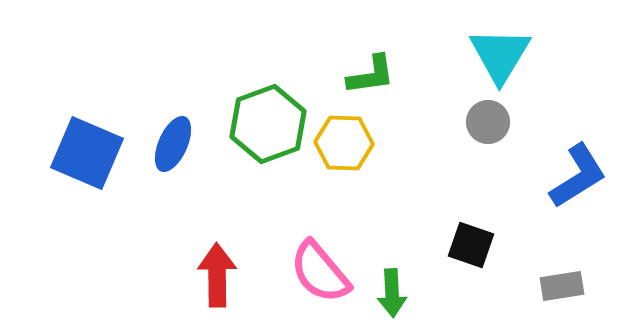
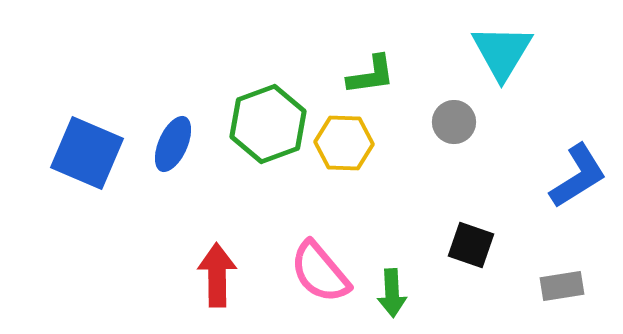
cyan triangle: moved 2 px right, 3 px up
gray circle: moved 34 px left
